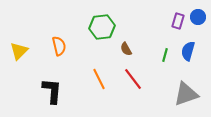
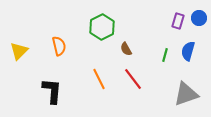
blue circle: moved 1 px right, 1 px down
green hexagon: rotated 20 degrees counterclockwise
